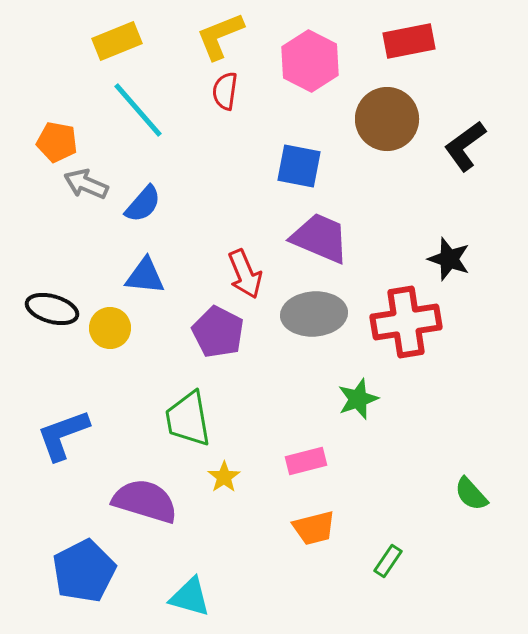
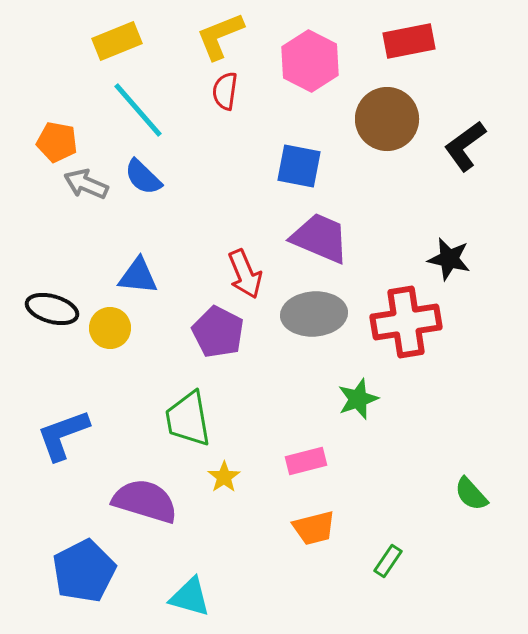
blue semicircle: moved 27 px up; rotated 93 degrees clockwise
black star: rotated 6 degrees counterclockwise
blue triangle: moved 7 px left
